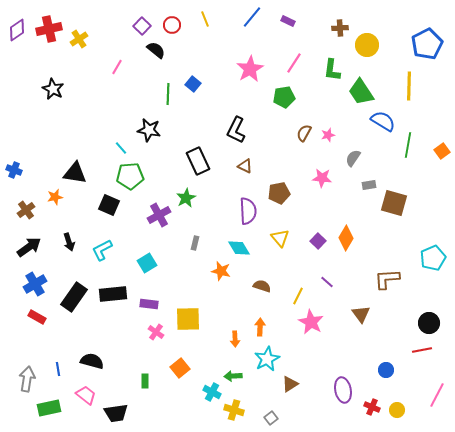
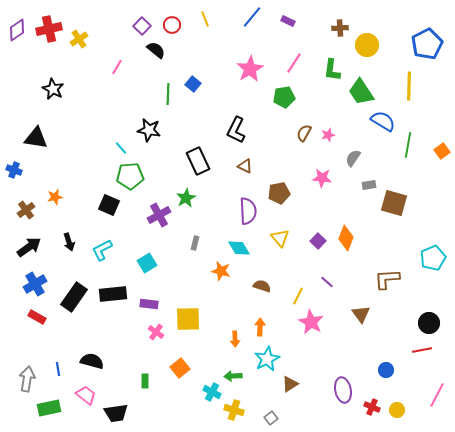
black triangle at (75, 173): moved 39 px left, 35 px up
orange diamond at (346, 238): rotated 10 degrees counterclockwise
